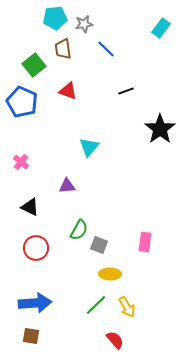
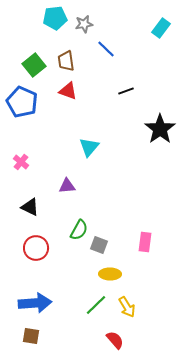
brown trapezoid: moved 3 px right, 12 px down
